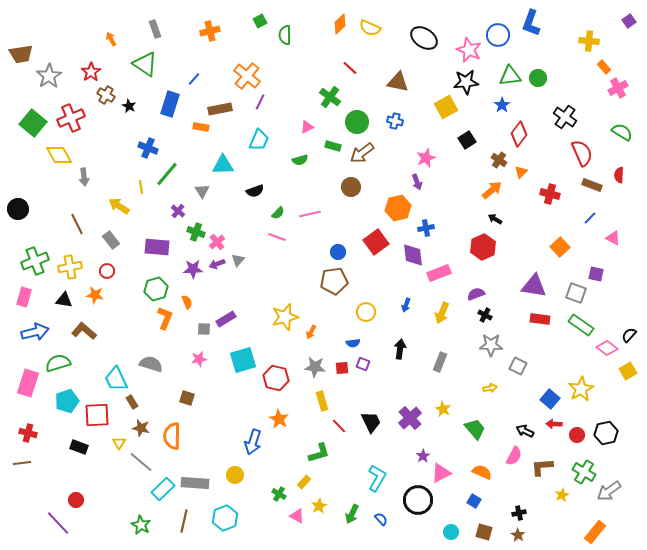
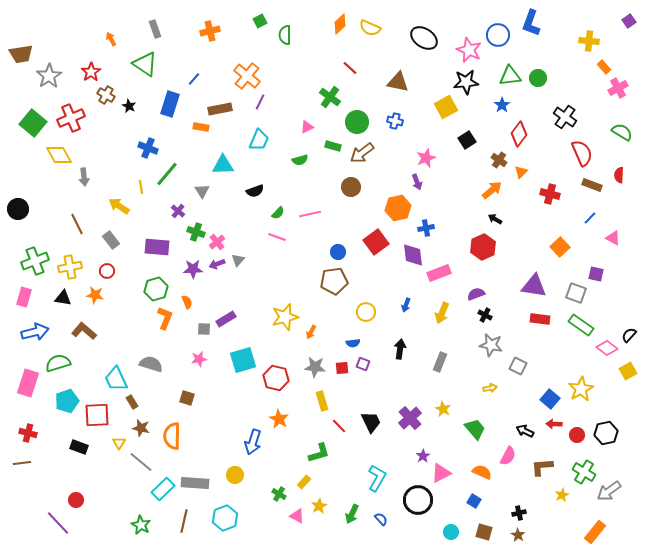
black triangle at (64, 300): moved 1 px left, 2 px up
gray star at (491, 345): rotated 10 degrees clockwise
pink semicircle at (514, 456): moved 6 px left
